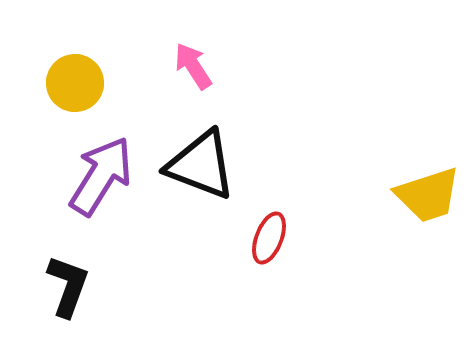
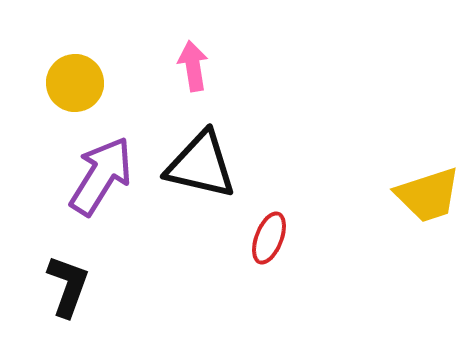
pink arrow: rotated 24 degrees clockwise
black triangle: rotated 8 degrees counterclockwise
